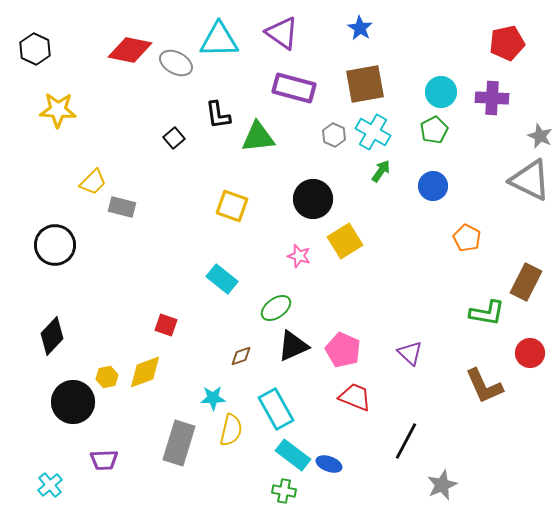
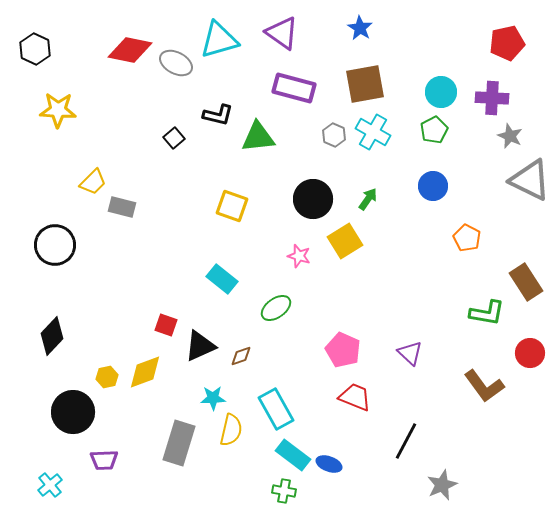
cyan triangle at (219, 40): rotated 15 degrees counterclockwise
black L-shape at (218, 115): rotated 68 degrees counterclockwise
gray star at (540, 136): moved 30 px left
green arrow at (381, 171): moved 13 px left, 28 px down
brown rectangle at (526, 282): rotated 60 degrees counterclockwise
black triangle at (293, 346): moved 93 px left
brown L-shape at (484, 386): rotated 12 degrees counterclockwise
black circle at (73, 402): moved 10 px down
